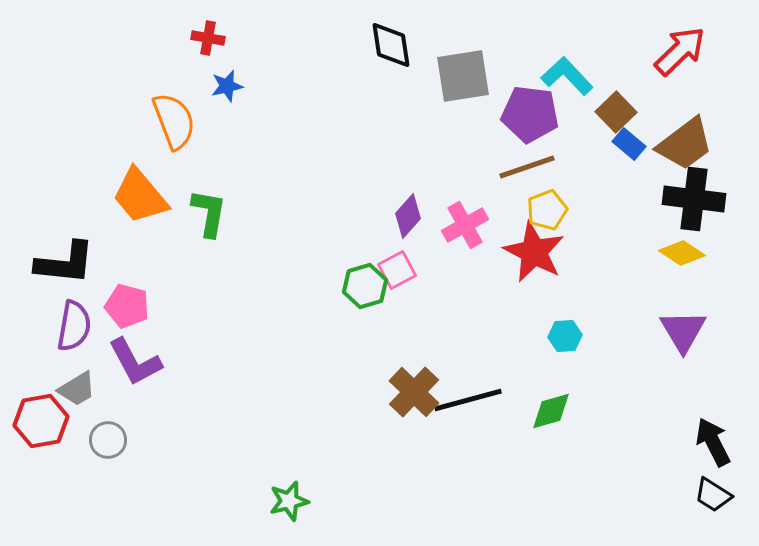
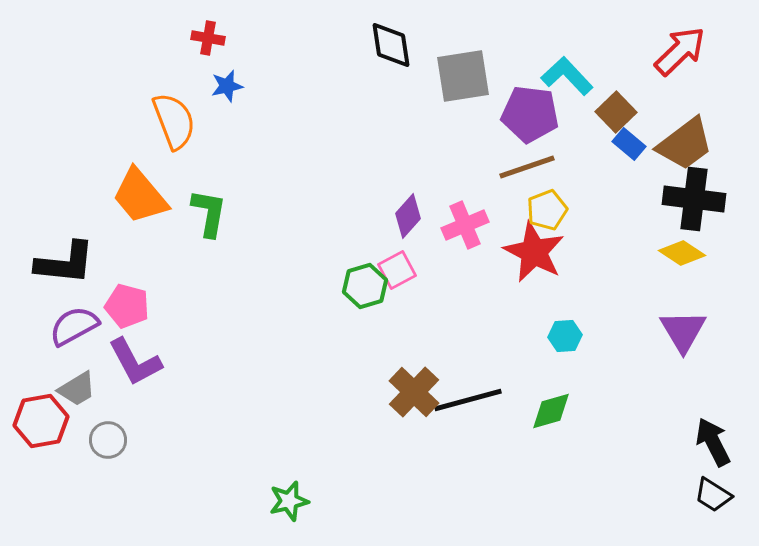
pink cross: rotated 6 degrees clockwise
purple semicircle: rotated 129 degrees counterclockwise
